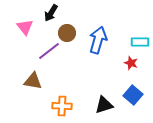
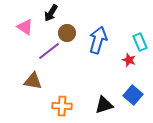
pink triangle: rotated 18 degrees counterclockwise
cyan rectangle: rotated 66 degrees clockwise
red star: moved 2 px left, 3 px up
